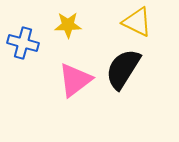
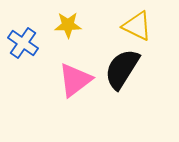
yellow triangle: moved 4 px down
blue cross: rotated 20 degrees clockwise
black semicircle: moved 1 px left
